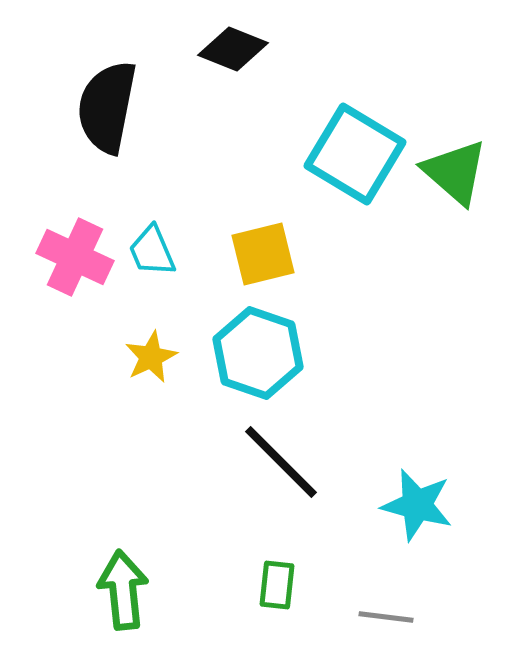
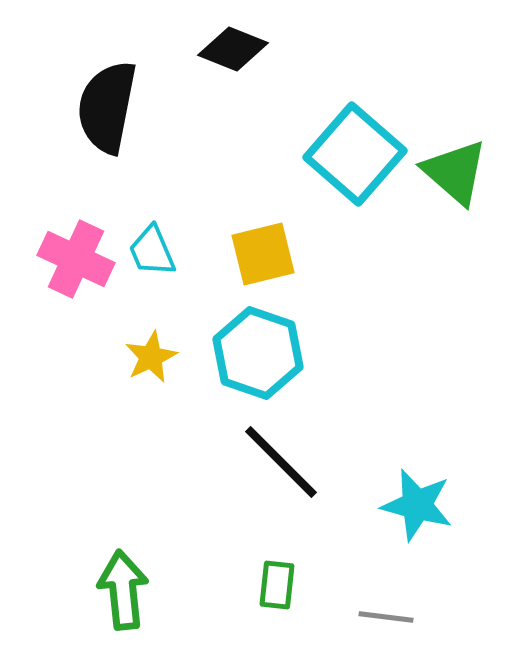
cyan square: rotated 10 degrees clockwise
pink cross: moved 1 px right, 2 px down
